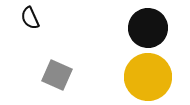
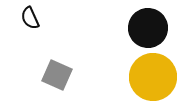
yellow circle: moved 5 px right
